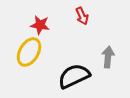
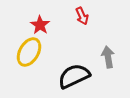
red star: rotated 24 degrees clockwise
gray arrow: rotated 15 degrees counterclockwise
